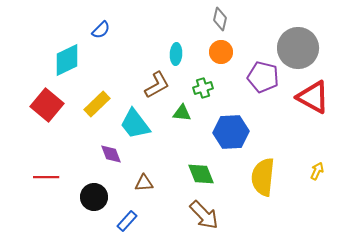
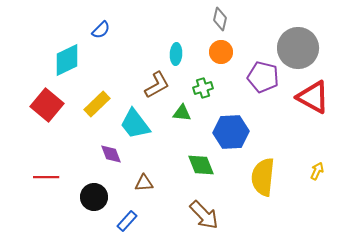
green diamond: moved 9 px up
